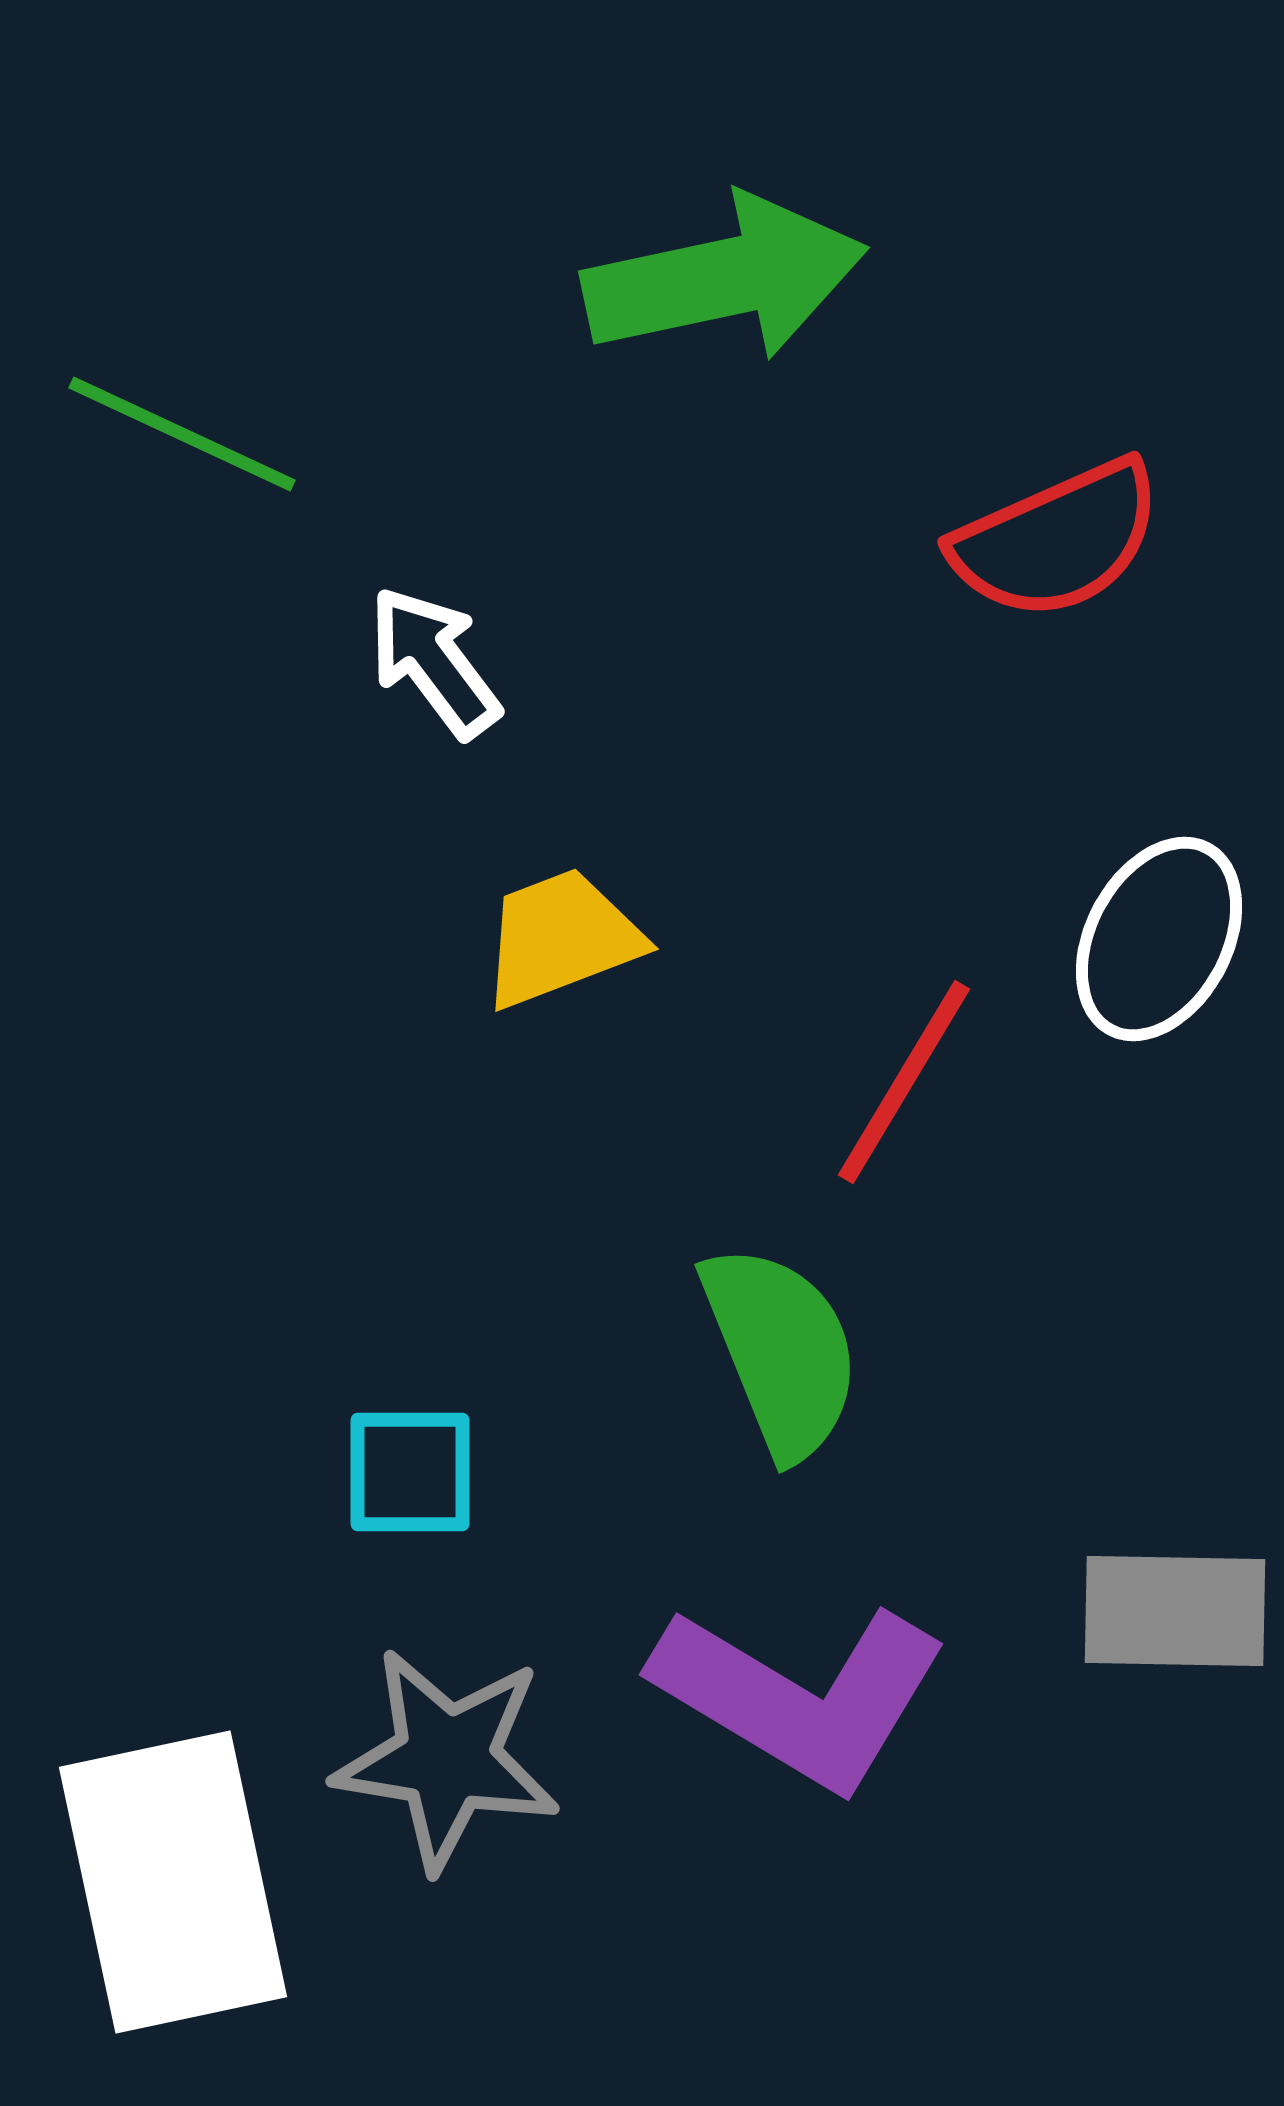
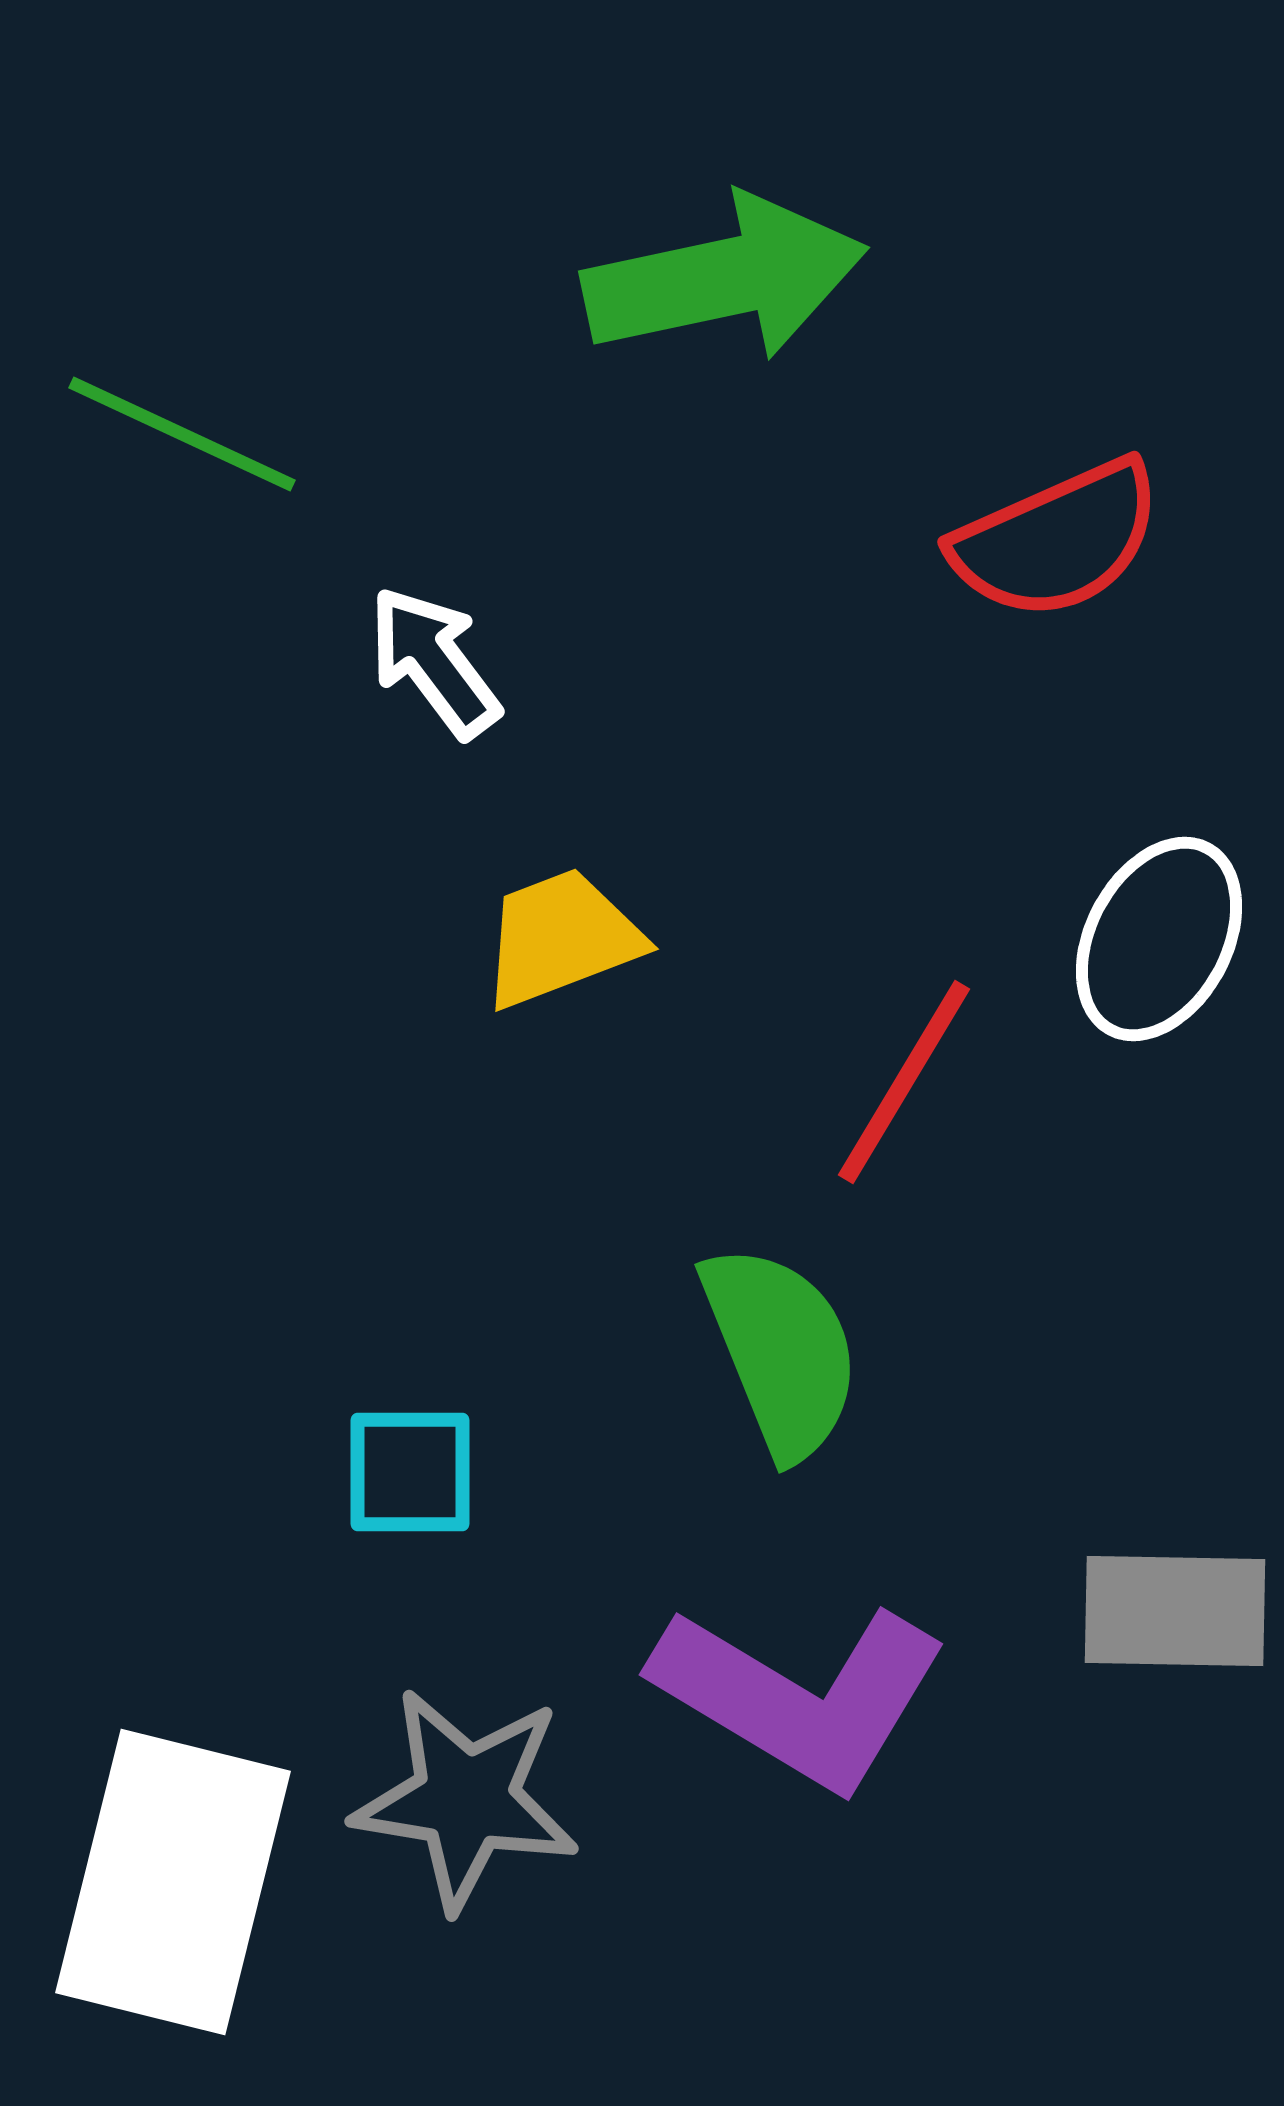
gray star: moved 19 px right, 40 px down
white rectangle: rotated 26 degrees clockwise
